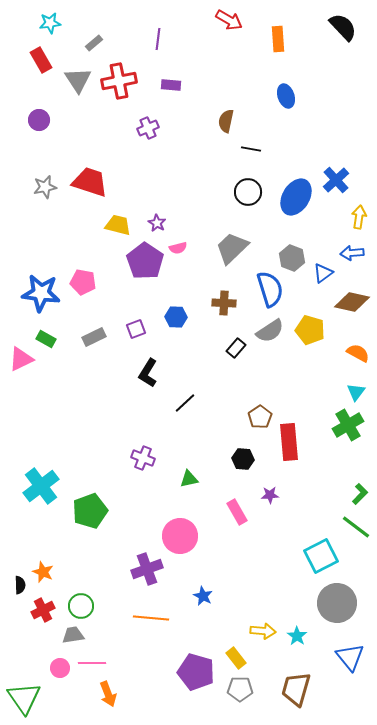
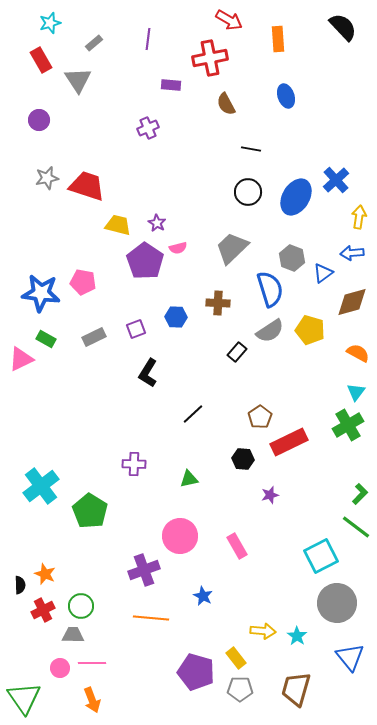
cyan star at (50, 23): rotated 10 degrees counterclockwise
purple line at (158, 39): moved 10 px left
red cross at (119, 81): moved 91 px right, 23 px up
brown semicircle at (226, 121): moved 17 px up; rotated 40 degrees counterclockwise
red trapezoid at (90, 182): moved 3 px left, 4 px down
gray star at (45, 187): moved 2 px right, 9 px up
brown diamond at (352, 302): rotated 28 degrees counterclockwise
brown cross at (224, 303): moved 6 px left
black rectangle at (236, 348): moved 1 px right, 4 px down
black line at (185, 403): moved 8 px right, 11 px down
red rectangle at (289, 442): rotated 69 degrees clockwise
purple cross at (143, 458): moved 9 px left, 6 px down; rotated 20 degrees counterclockwise
purple star at (270, 495): rotated 12 degrees counterclockwise
green pentagon at (90, 511): rotated 20 degrees counterclockwise
pink rectangle at (237, 512): moved 34 px down
purple cross at (147, 569): moved 3 px left, 1 px down
orange star at (43, 572): moved 2 px right, 2 px down
gray trapezoid at (73, 635): rotated 10 degrees clockwise
orange arrow at (108, 694): moved 16 px left, 6 px down
